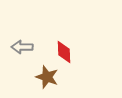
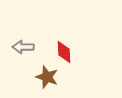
gray arrow: moved 1 px right
